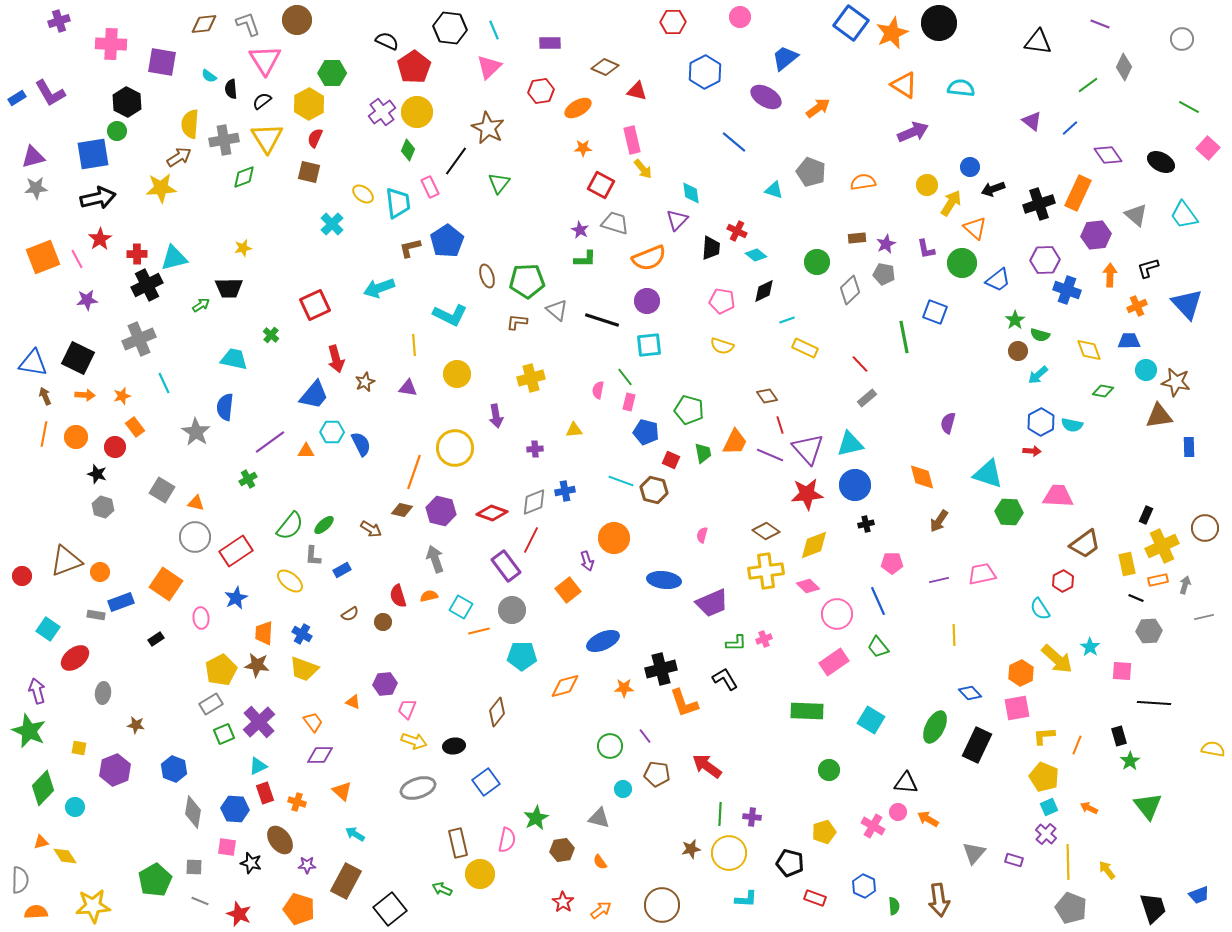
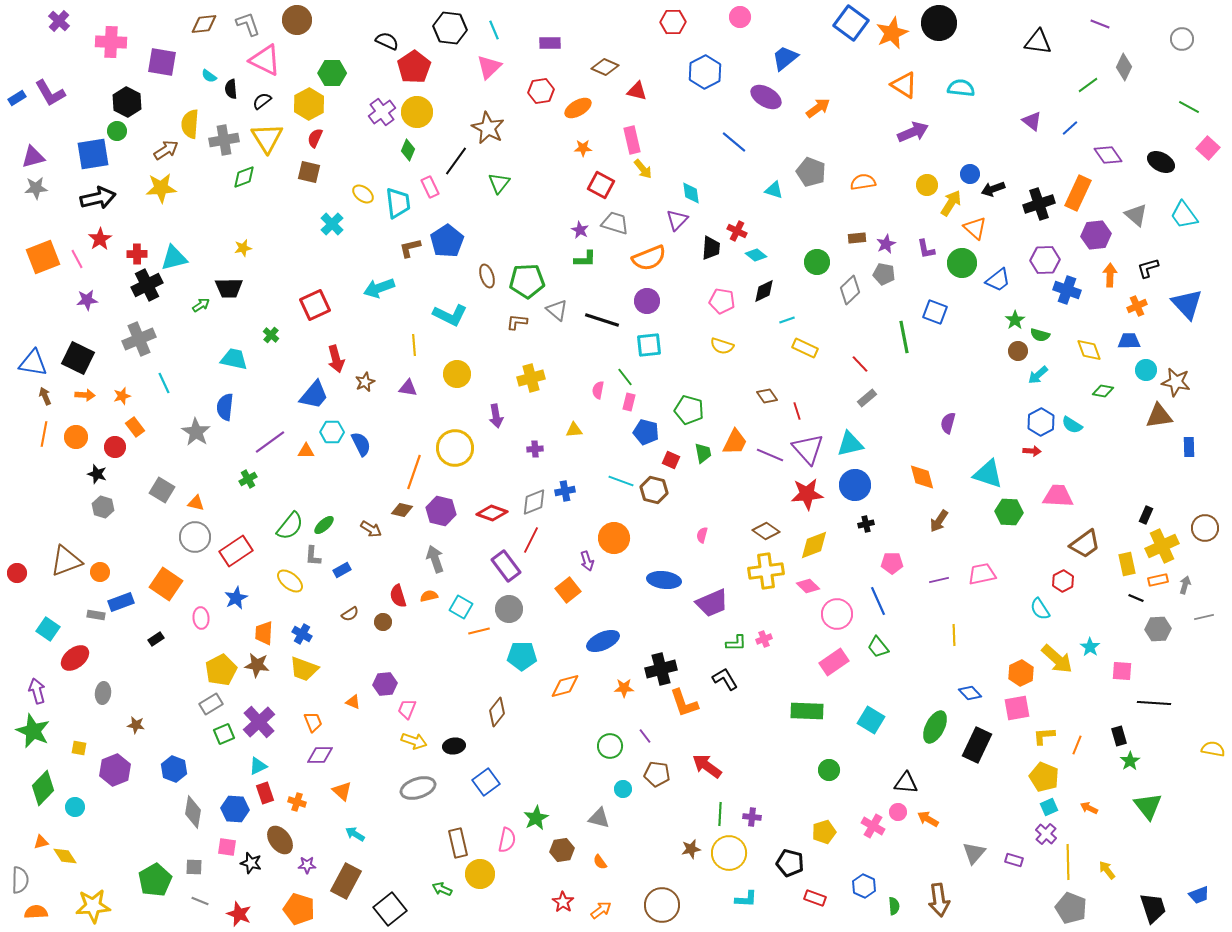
purple cross at (59, 21): rotated 30 degrees counterclockwise
pink cross at (111, 44): moved 2 px up
pink triangle at (265, 60): rotated 32 degrees counterclockwise
brown arrow at (179, 157): moved 13 px left, 7 px up
blue circle at (970, 167): moved 7 px down
red line at (780, 425): moved 17 px right, 14 px up
cyan semicircle at (1072, 425): rotated 20 degrees clockwise
red circle at (22, 576): moved 5 px left, 3 px up
gray circle at (512, 610): moved 3 px left, 1 px up
gray hexagon at (1149, 631): moved 9 px right, 2 px up
orange trapezoid at (313, 722): rotated 15 degrees clockwise
green star at (29, 731): moved 4 px right
